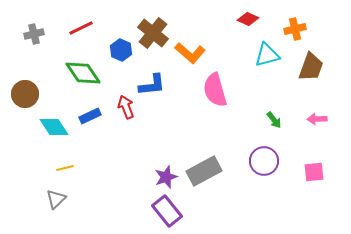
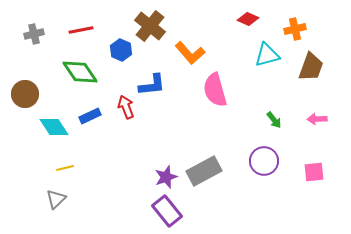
red line: moved 2 px down; rotated 15 degrees clockwise
brown cross: moved 3 px left, 7 px up
orange L-shape: rotated 8 degrees clockwise
green diamond: moved 3 px left, 1 px up
